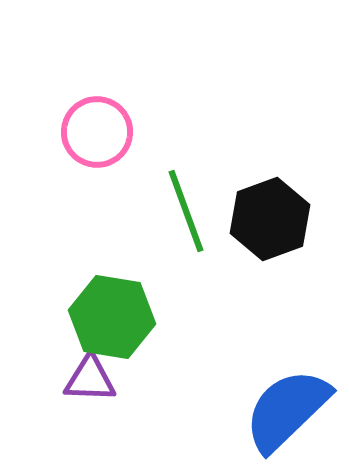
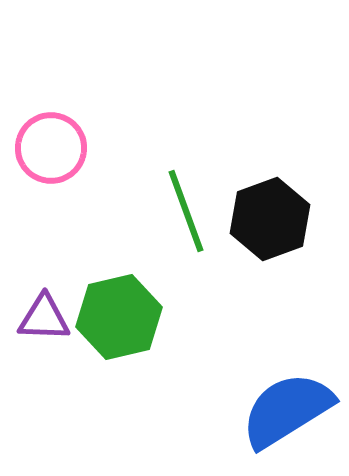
pink circle: moved 46 px left, 16 px down
green hexagon: moved 7 px right; rotated 22 degrees counterclockwise
purple triangle: moved 46 px left, 61 px up
blue semicircle: rotated 12 degrees clockwise
